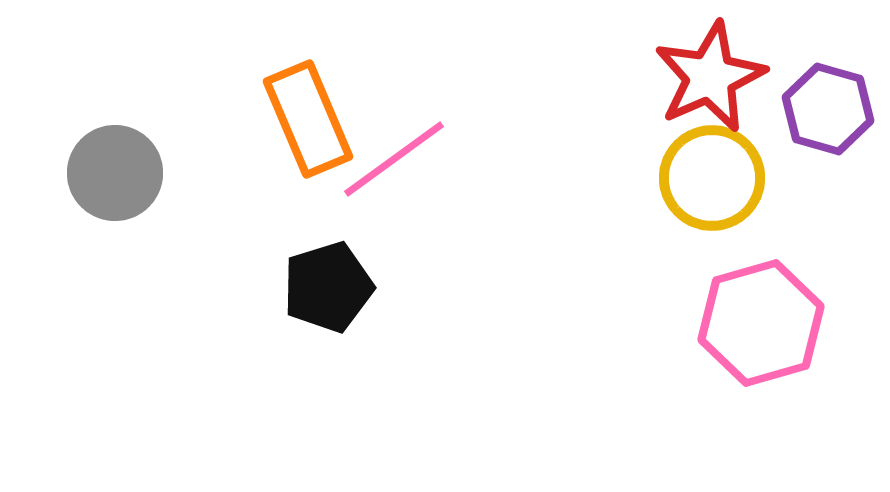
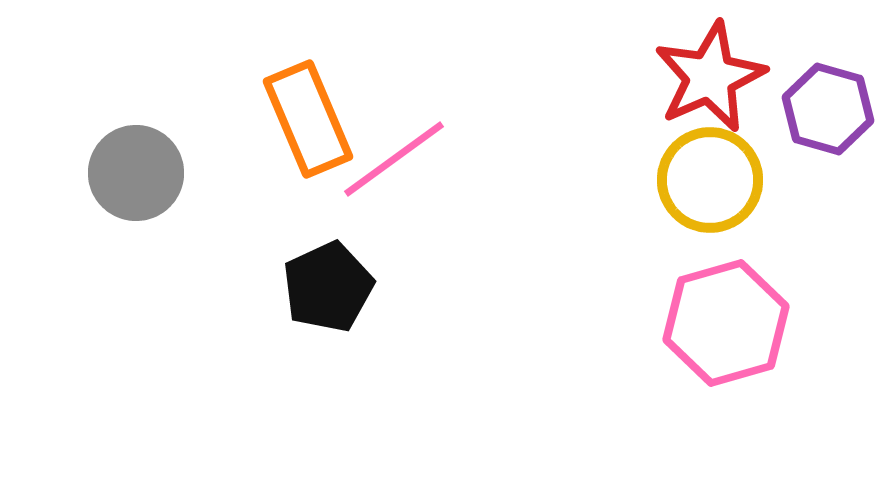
gray circle: moved 21 px right
yellow circle: moved 2 px left, 2 px down
black pentagon: rotated 8 degrees counterclockwise
pink hexagon: moved 35 px left
